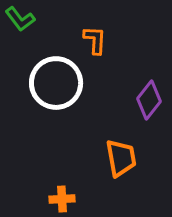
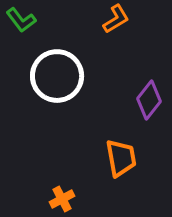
green L-shape: moved 1 px right, 1 px down
orange L-shape: moved 21 px right, 21 px up; rotated 56 degrees clockwise
white circle: moved 1 px right, 7 px up
orange cross: rotated 25 degrees counterclockwise
